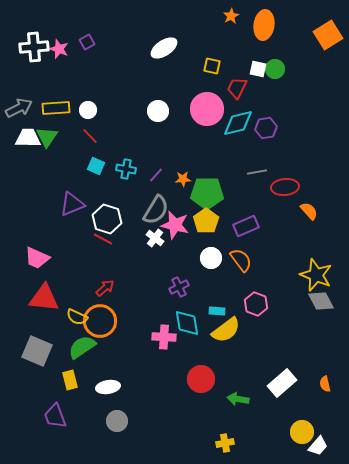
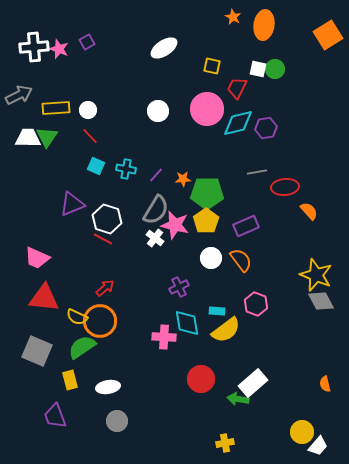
orange star at (231, 16): moved 2 px right, 1 px down; rotated 14 degrees counterclockwise
gray arrow at (19, 108): moved 13 px up
white rectangle at (282, 383): moved 29 px left
